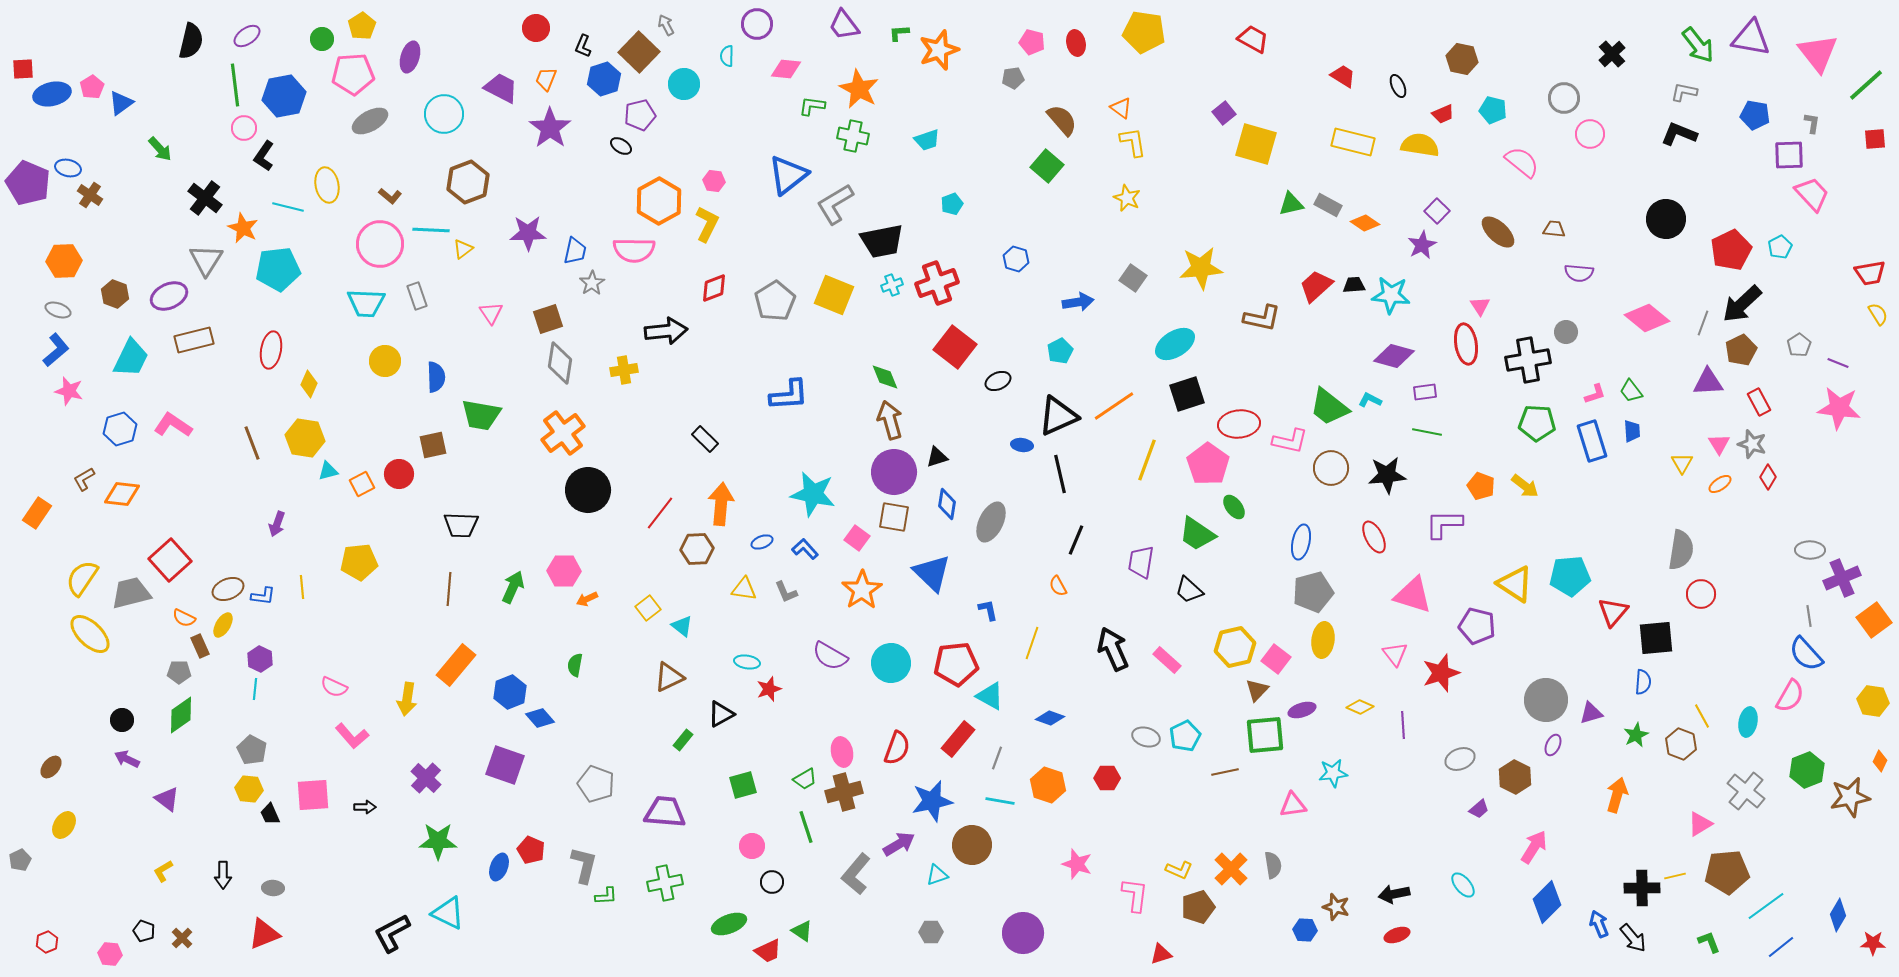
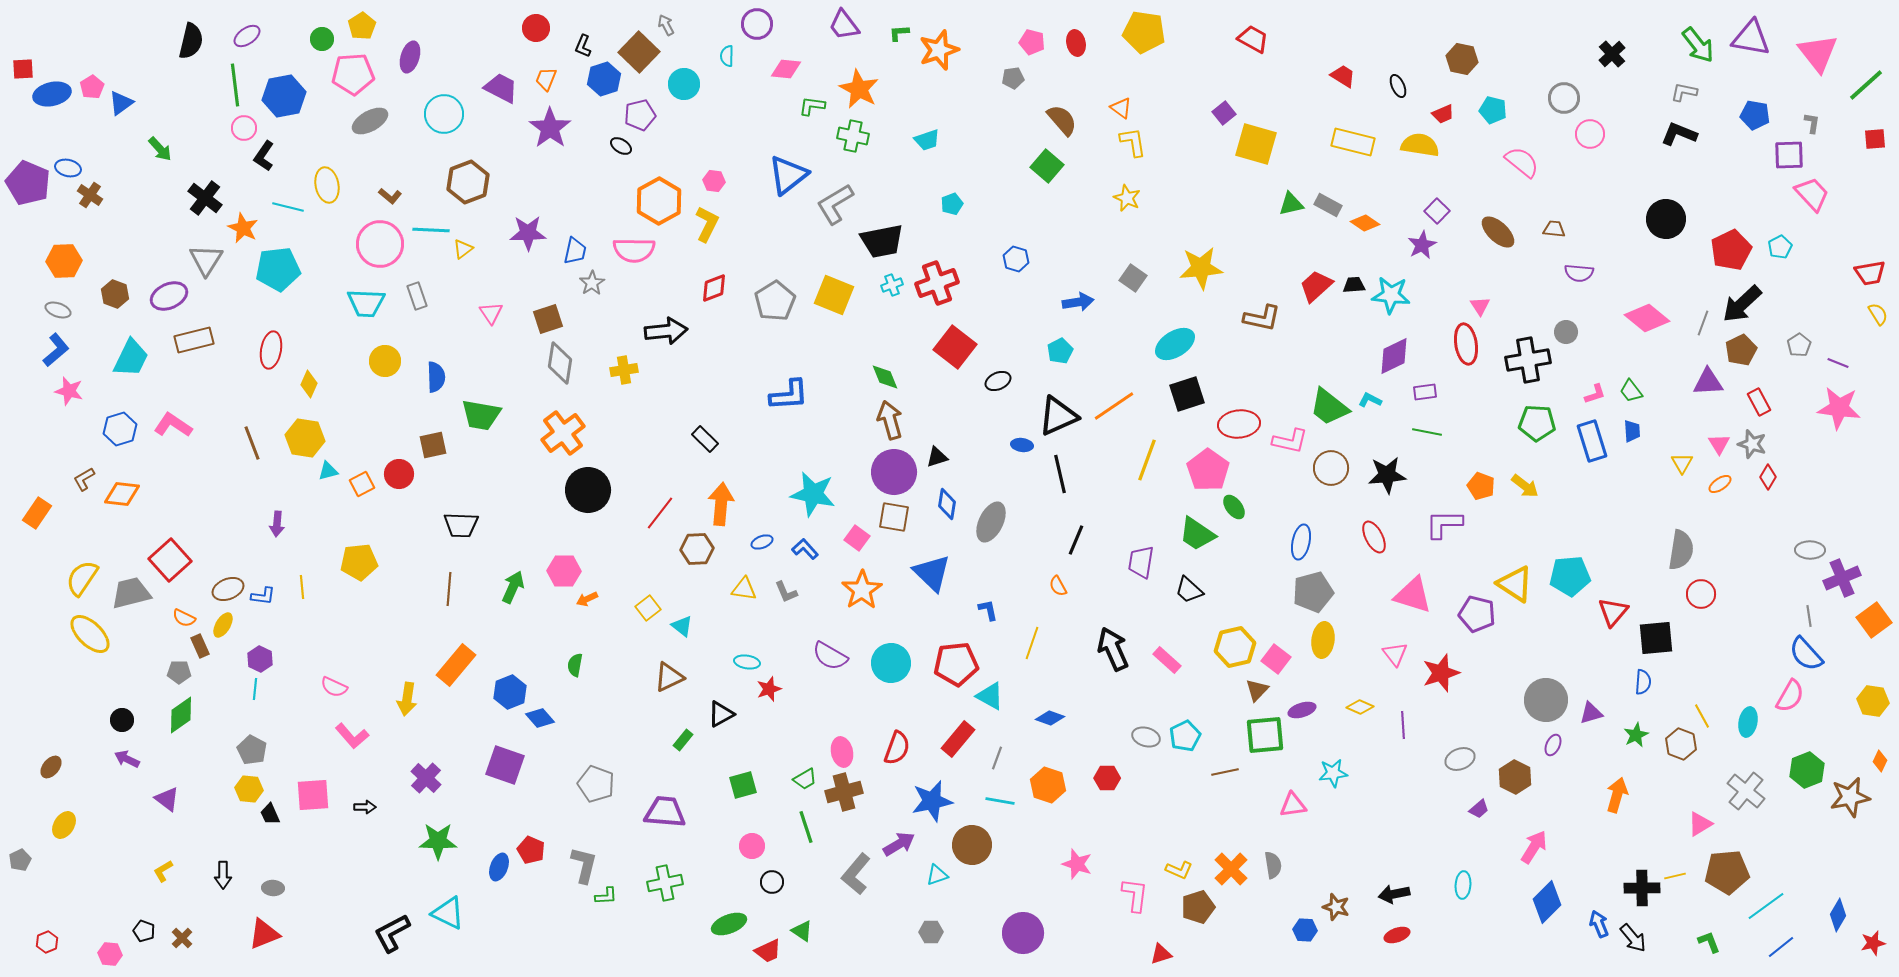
purple diamond at (1394, 356): rotated 42 degrees counterclockwise
pink pentagon at (1208, 464): moved 6 px down
purple arrow at (277, 524): rotated 15 degrees counterclockwise
purple pentagon at (1477, 626): moved 12 px up
cyan ellipse at (1463, 885): rotated 44 degrees clockwise
red star at (1873, 943): rotated 15 degrees counterclockwise
